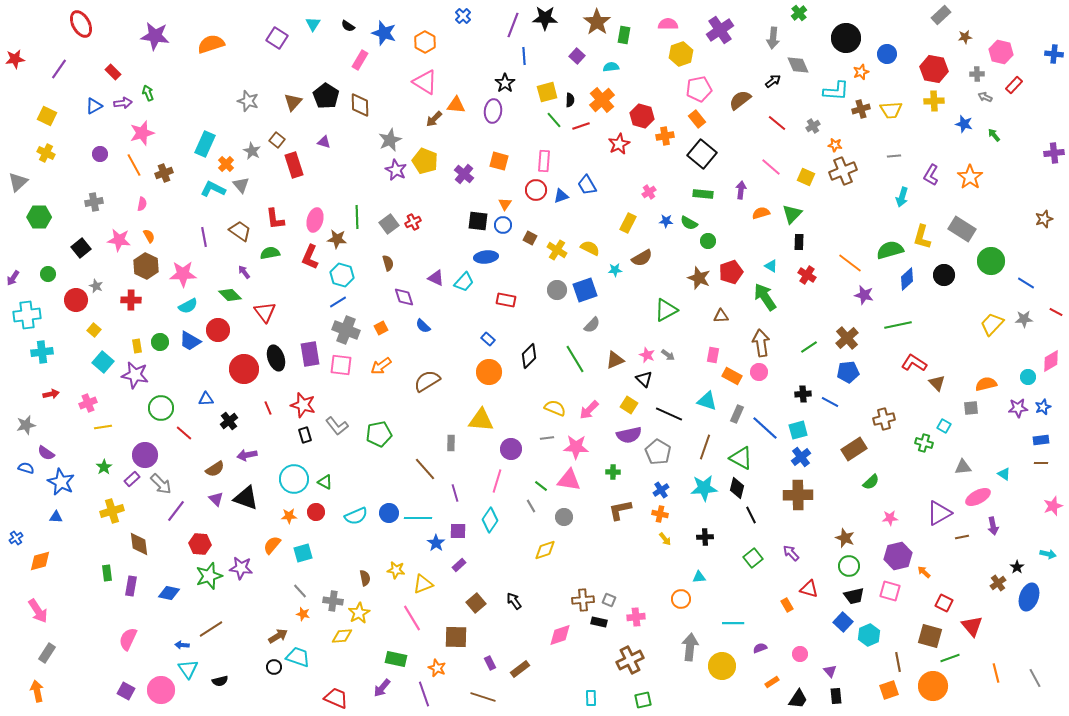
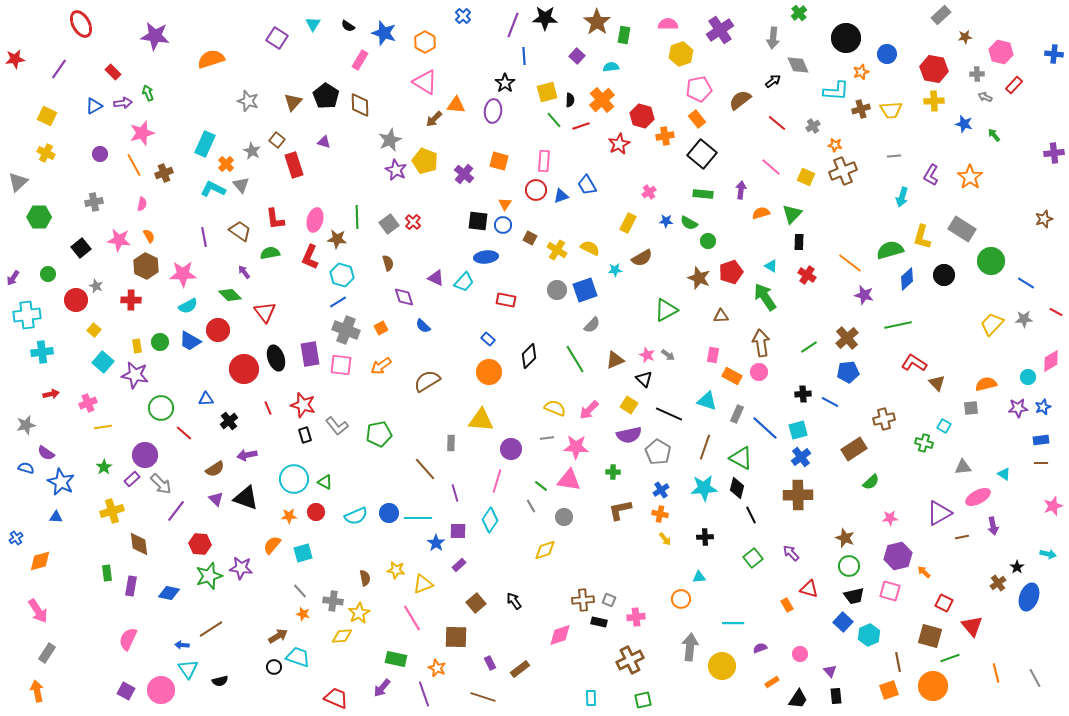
orange semicircle at (211, 44): moved 15 px down
red cross at (413, 222): rotated 21 degrees counterclockwise
